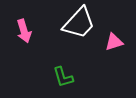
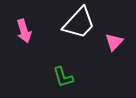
pink triangle: rotated 30 degrees counterclockwise
